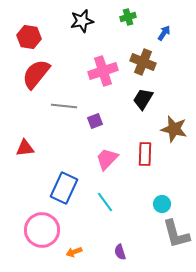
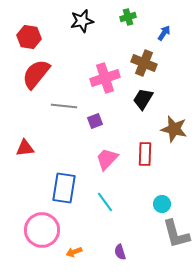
brown cross: moved 1 px right, 1 px down
pink cross: moved 2 px right, 7 px down
blue rectangle: rotated 16 degrees counterclockwise
